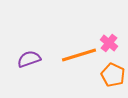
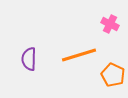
pink cross: moved 1 px right, 19 px up; rotated 12 degrees counterclockwise
purple semicircle: rotated 70 degrees counterclockwise
